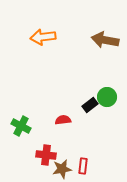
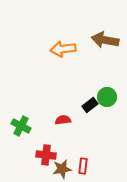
orange arrow: moved 20 px right, 12 px down
